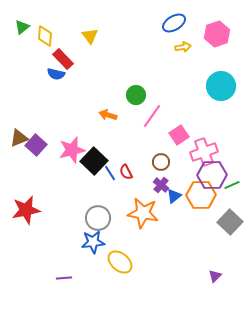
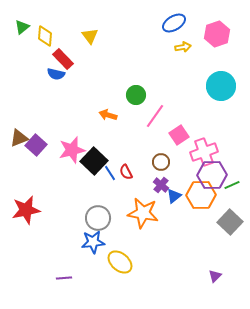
pink line: moved 3 px right
